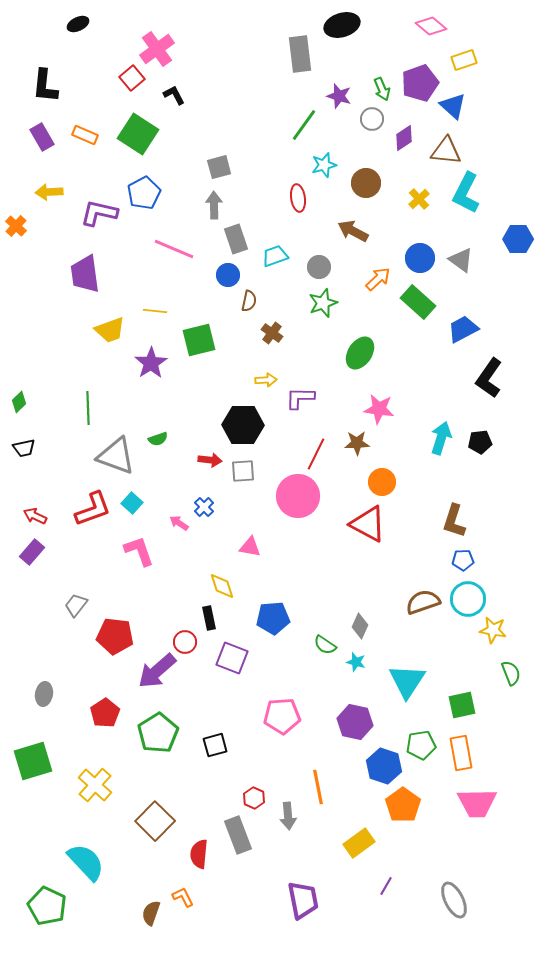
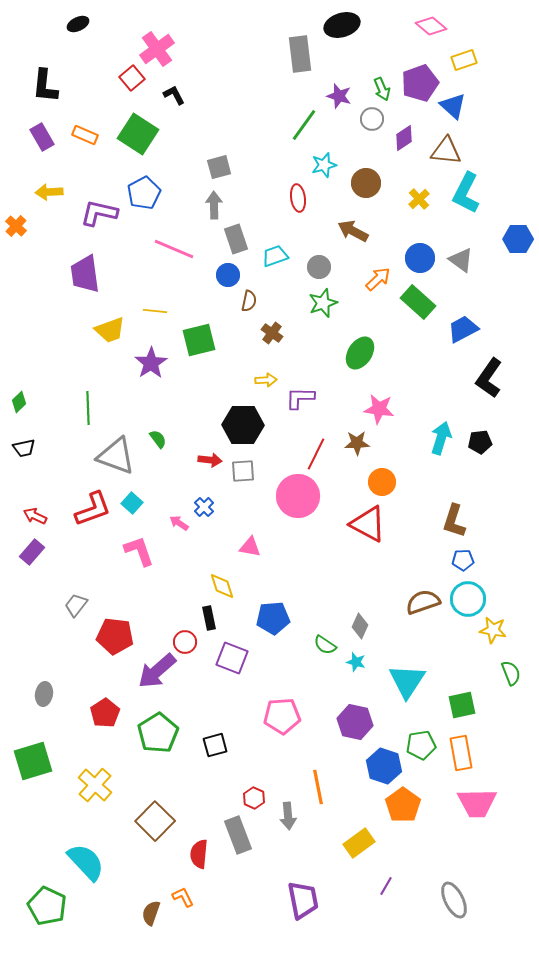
green semicircle at (158, 439): rotated 108 degrees counterclockwise
